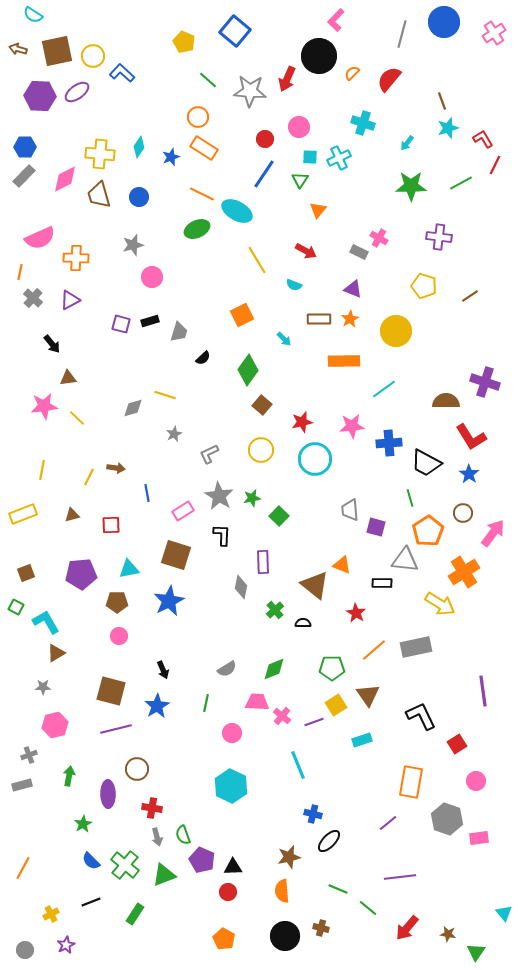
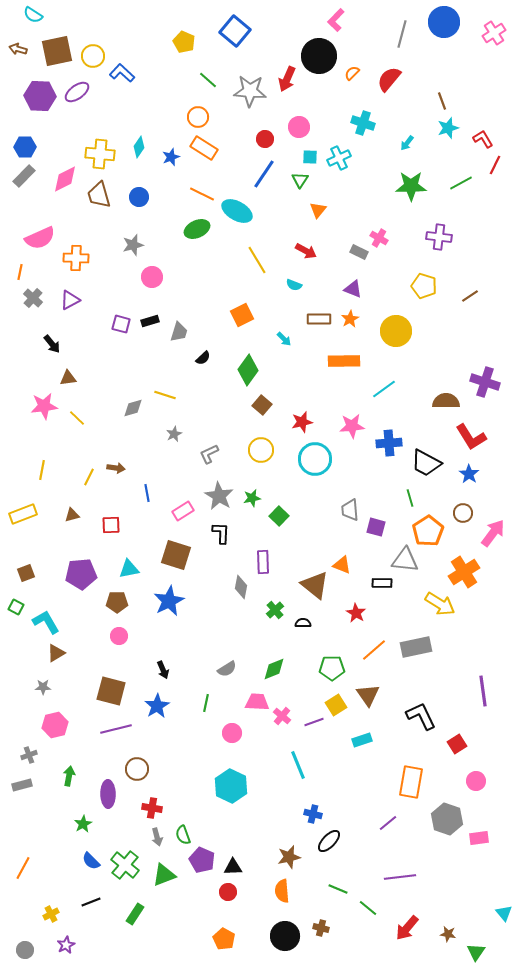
black L-shape at (222, 535): moved 1 px left, 2 px up
